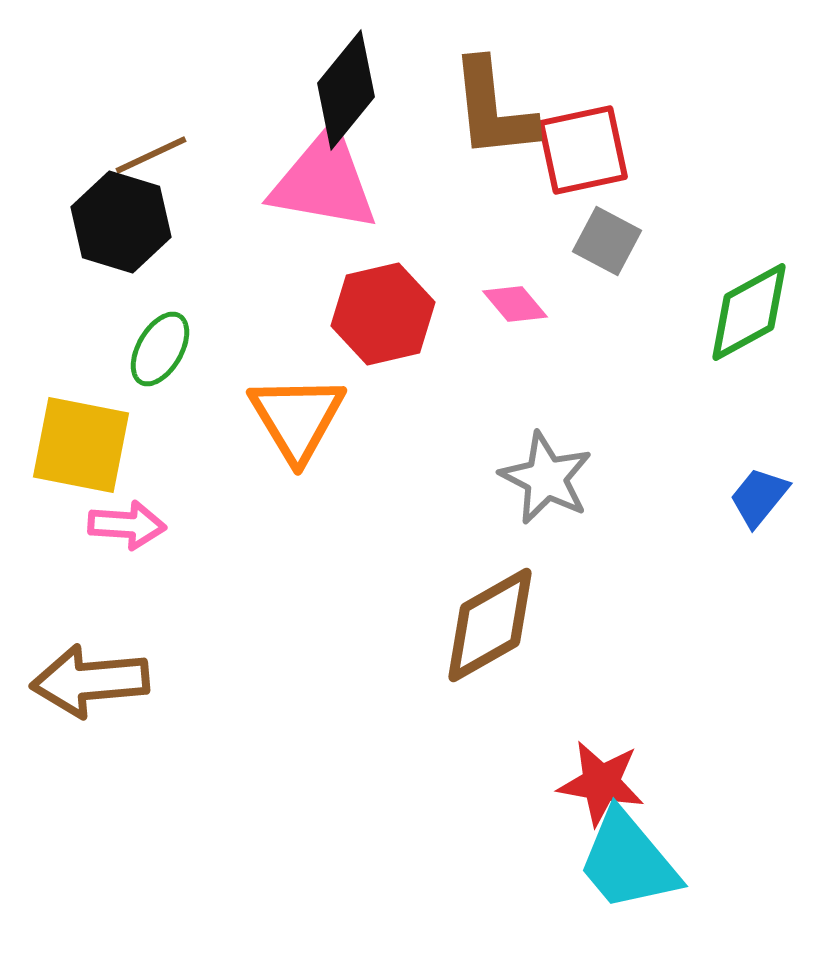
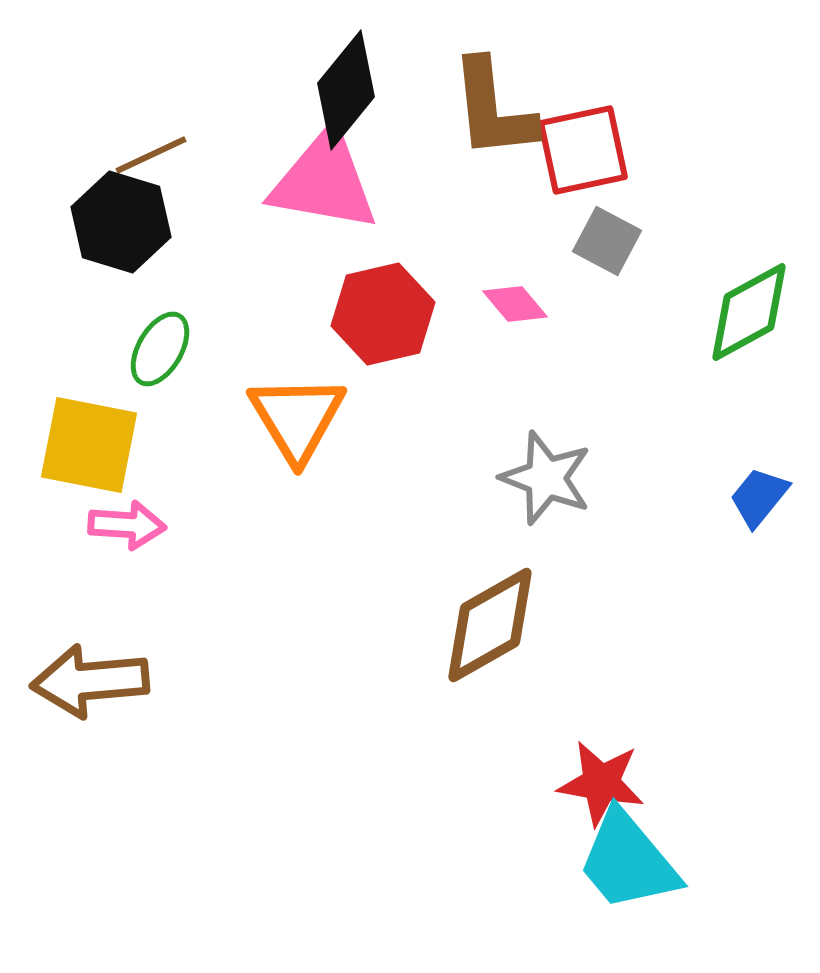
yellow square: moved 8 px right
gray star: rotated 6 degrees counterclockwise
